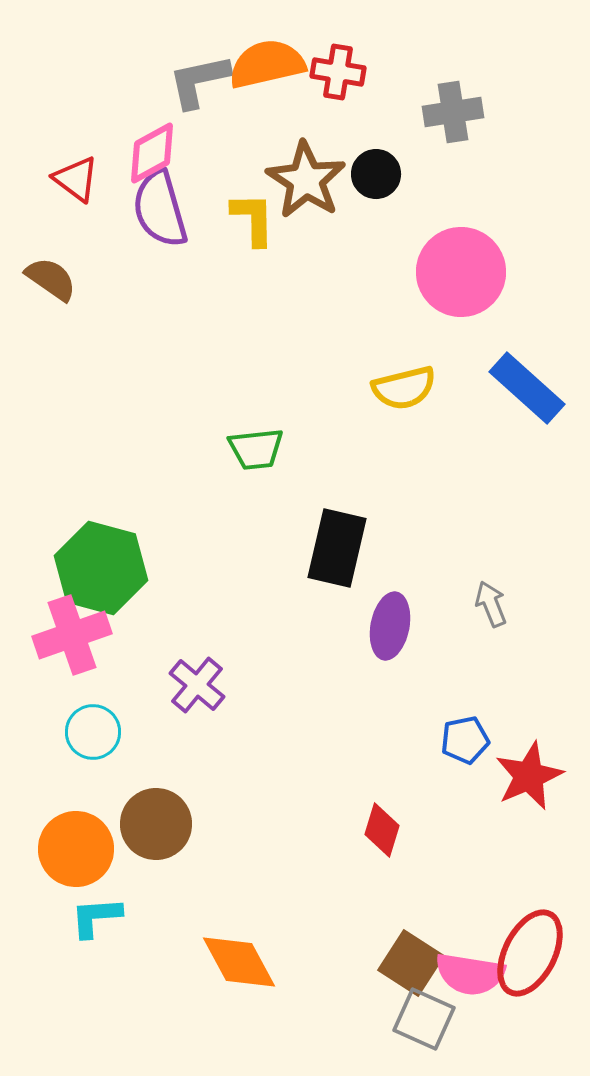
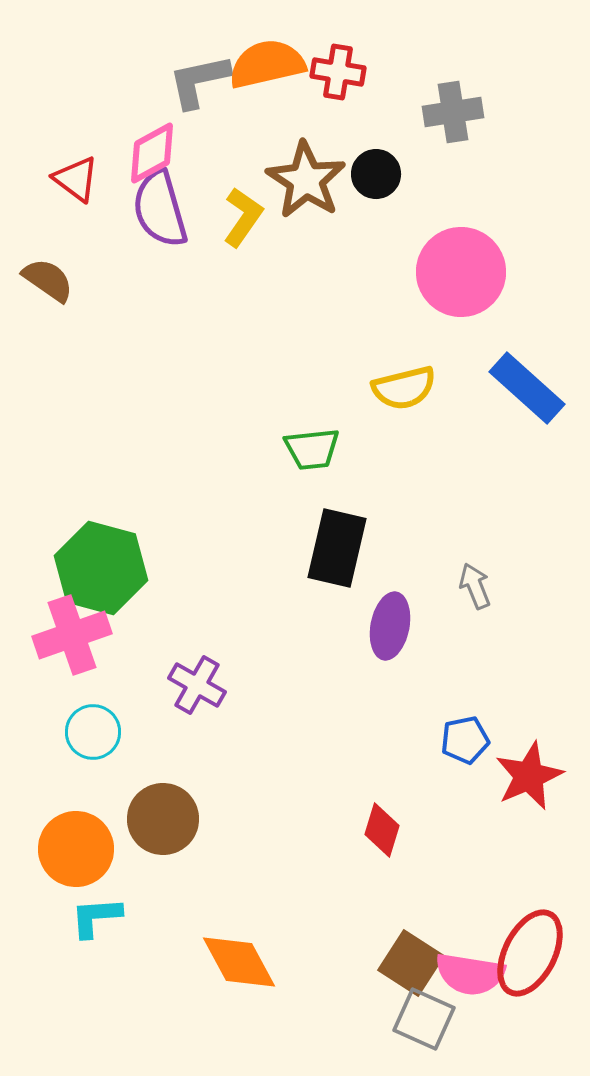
yellow L-shape: moved 10 px left, 2 px up; rotated 36 degrees clockwise
brown semicircle: moved 3 px left, 1 px down
green trapezoid: moved 56 px right
gray arrow: moved 16 px left, 18 px up
purple cross: rotated 10 degrees counterclockwise
brown circle: moved 7 px right, 5 px up
